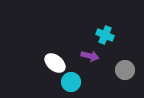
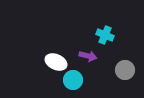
purple arrow: moved 2 px left
white ellipse: moved 1 px right, 1 px up; rotated 15 degrees counterclockwise
cyan circle: moved 2 px right, 2 px up
